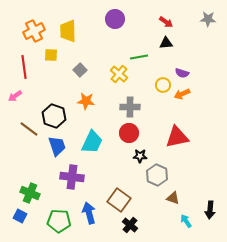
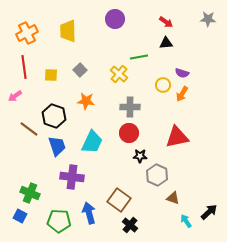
orange cross: moved 7 px left, 2 px down
yellow square: moved 20 px down
orange arrow: rotated 35 degrees counterclockwise
black arrow: moved 1 px left, 2 px down; rotated 138 degrees counterclockwise
